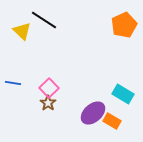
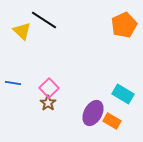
purple ellipse: rotated 20 degrees counterclockwise
